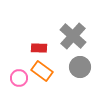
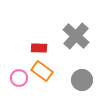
gray cross: moved 3 px right
gray circle: moved 2 px right, 13 px down
